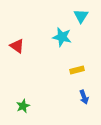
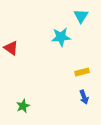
cyan star: moved 1 px left; rotated 18 degrees counterclockwise
red triangle: moved 6 px left, 2 px down
yellow rectangle: moved 5 px right, 2 px down
